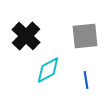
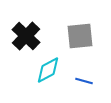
gray square: moved 5 px left
blue line: moved 2 px left, 1 px down; rotated 66 degrees counterclockwise
